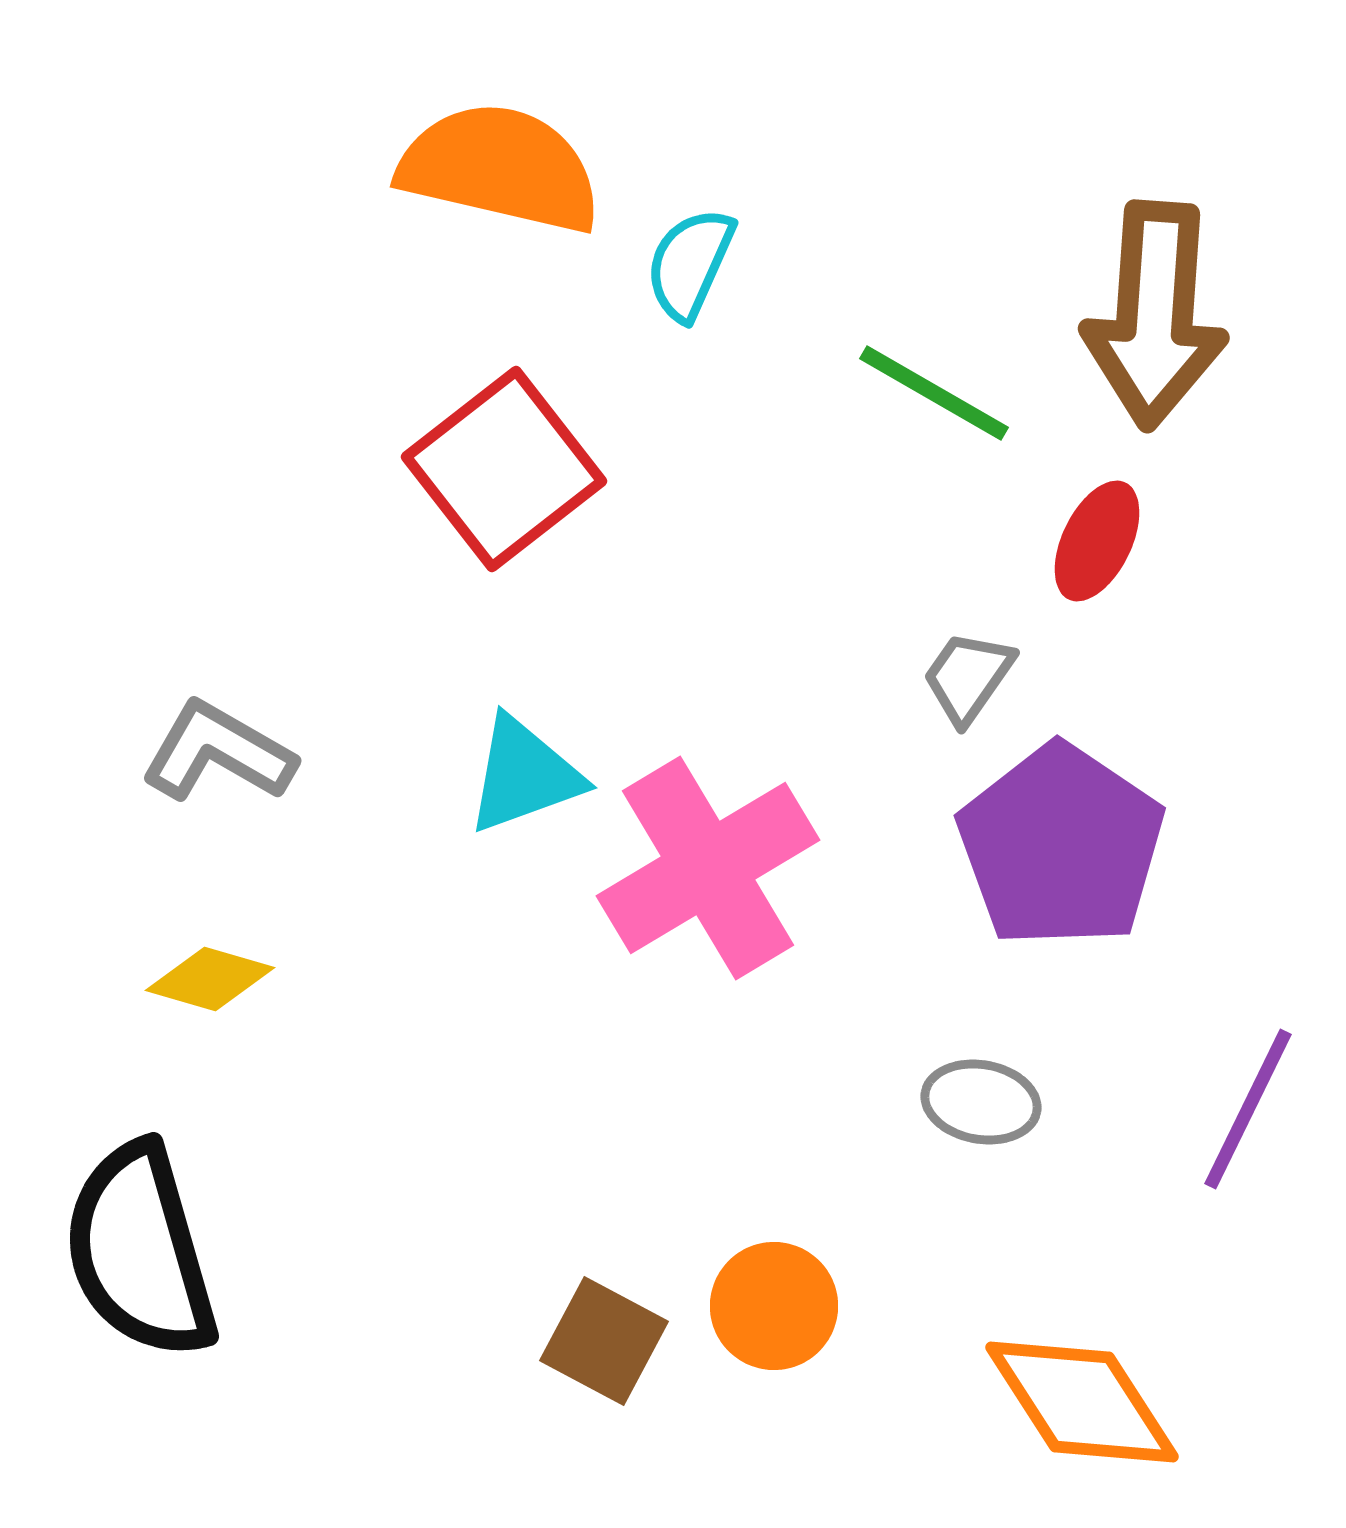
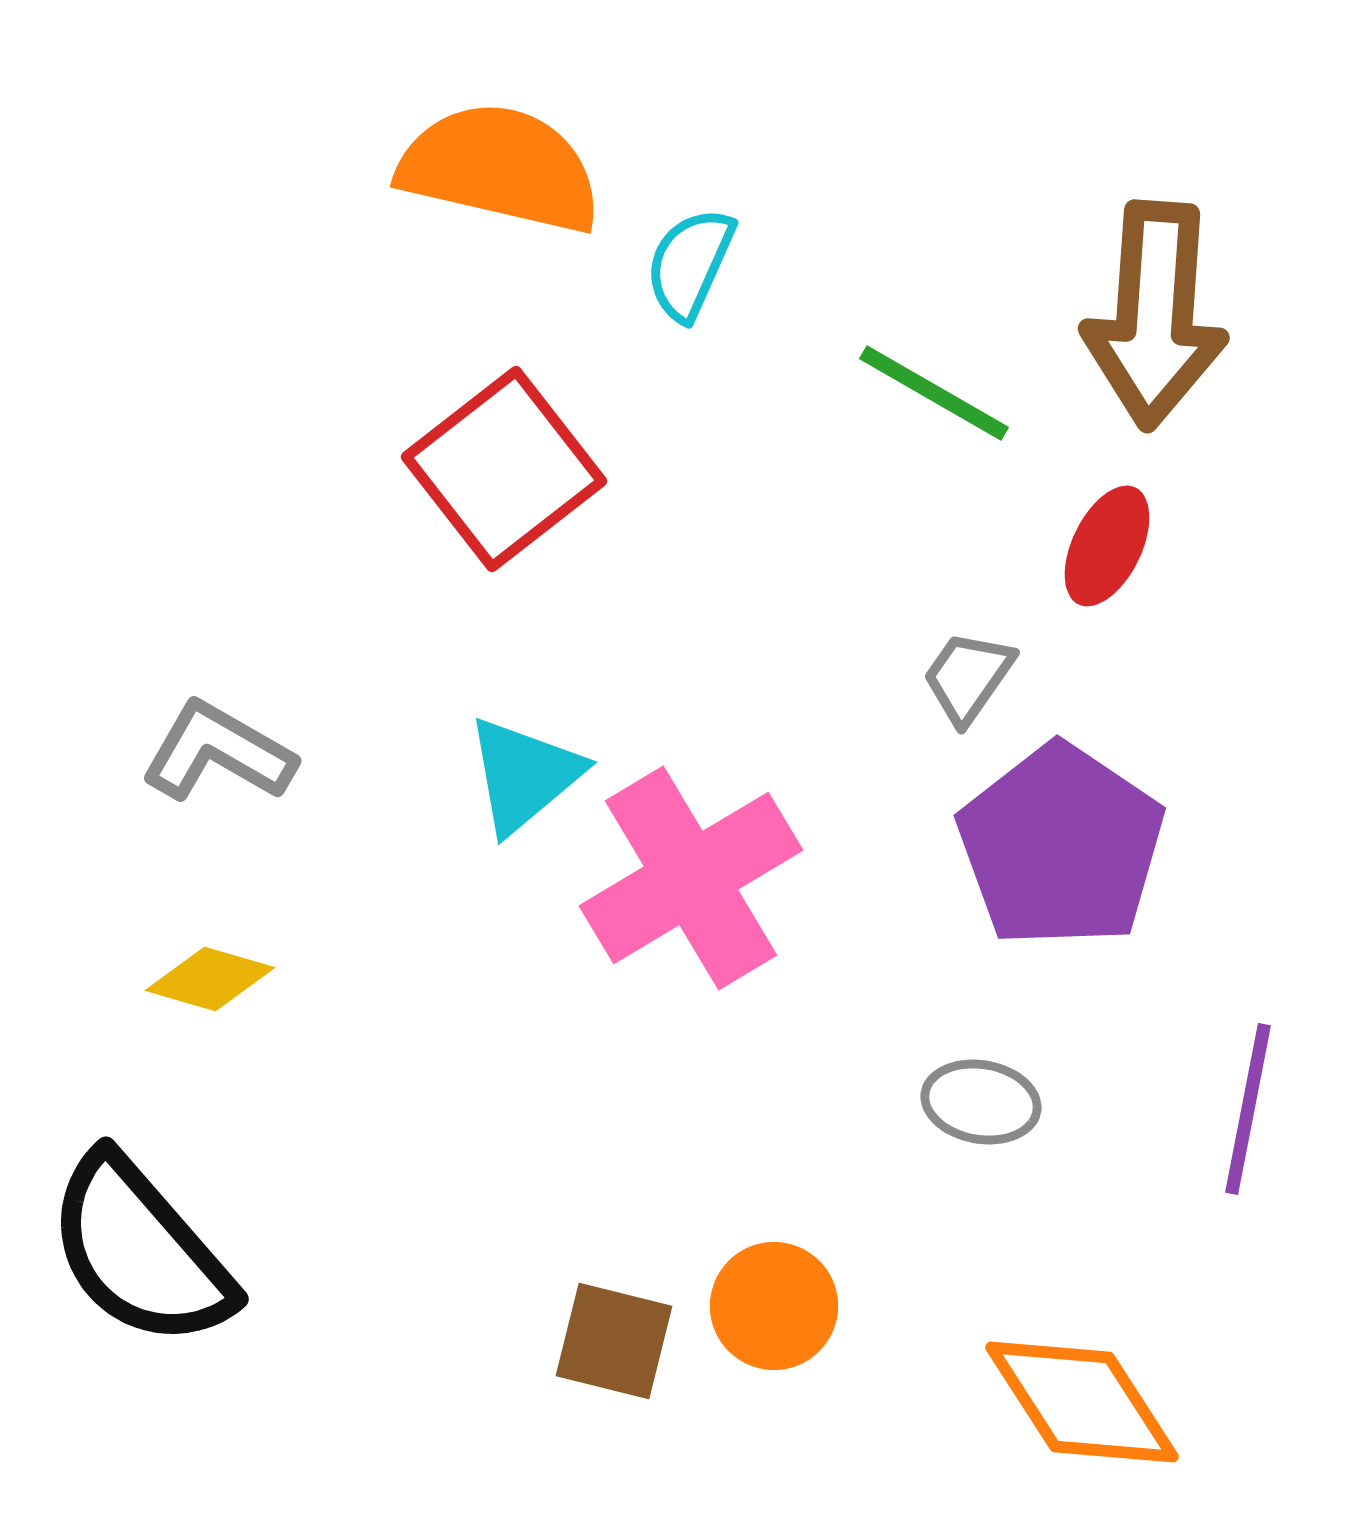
red ellipse: moved 10 px right, 5 px down
cyan triangle: rotated 20 degrees counterclockwise
pink cross: moved 17 px left, 10 px down
purple line: rotated 15 degrees counterclockwise
black semicircle: rotated 25 degrees counterclockwise
brown square: moved 10 px right; rotated 14 degrees counterclockwise
